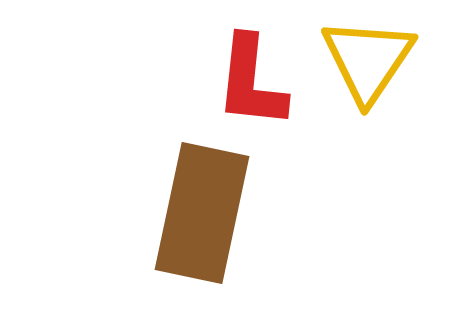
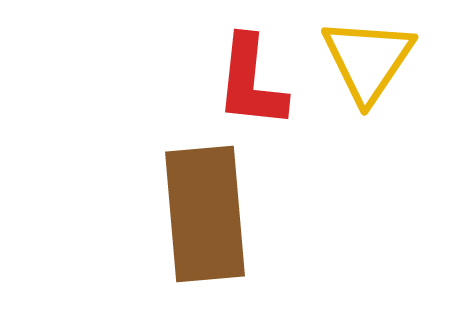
brown rectangle: moved 3 px right, 1 px down; rotated 17 degrees counterclockwise
